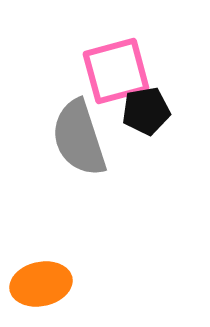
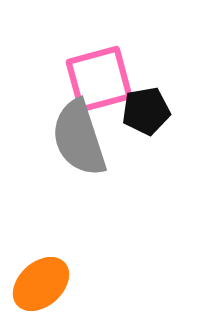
pink square: moved 17 px left, 8 px down
orange ellipse: rotated 30 degrees counterclockwise
